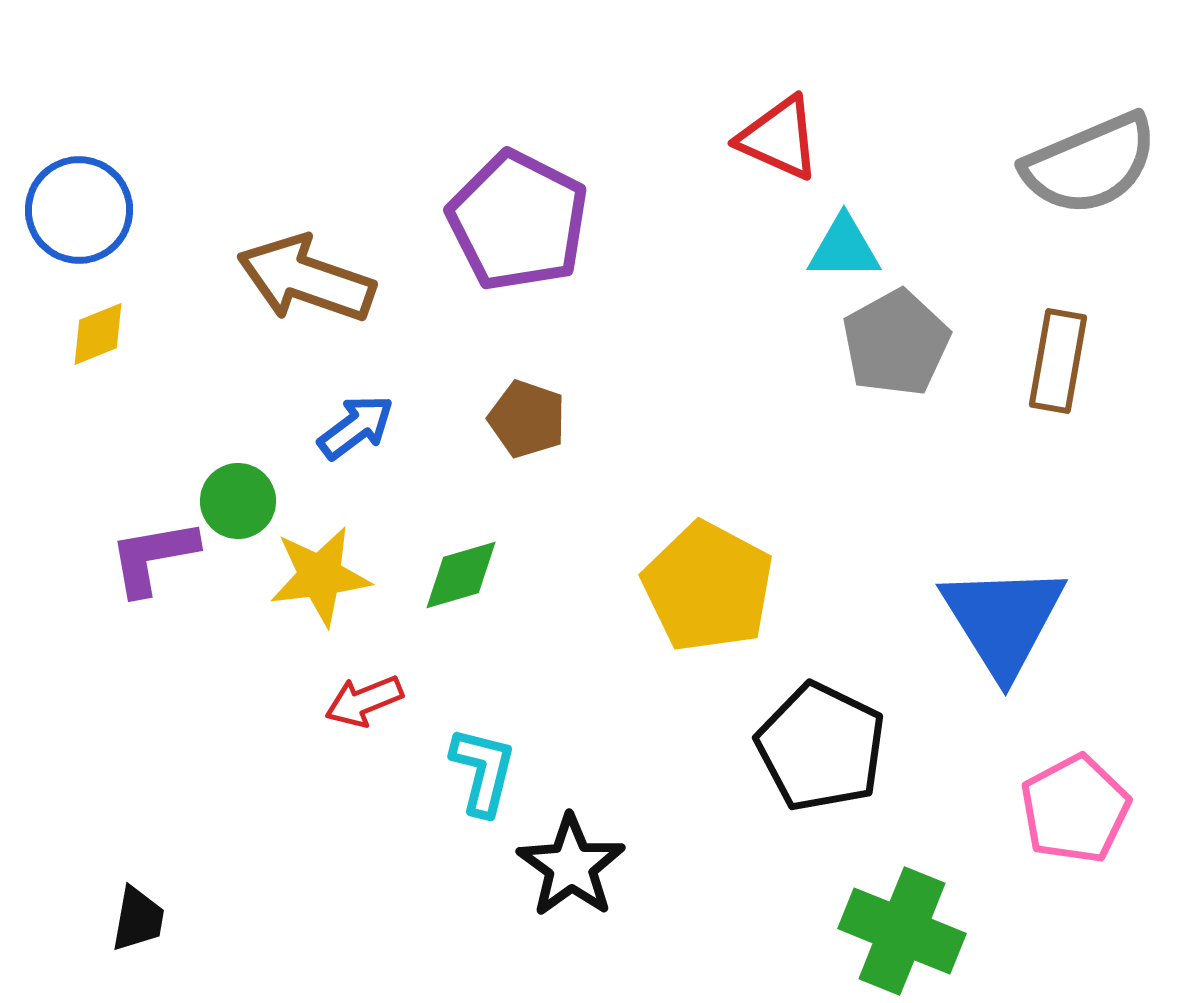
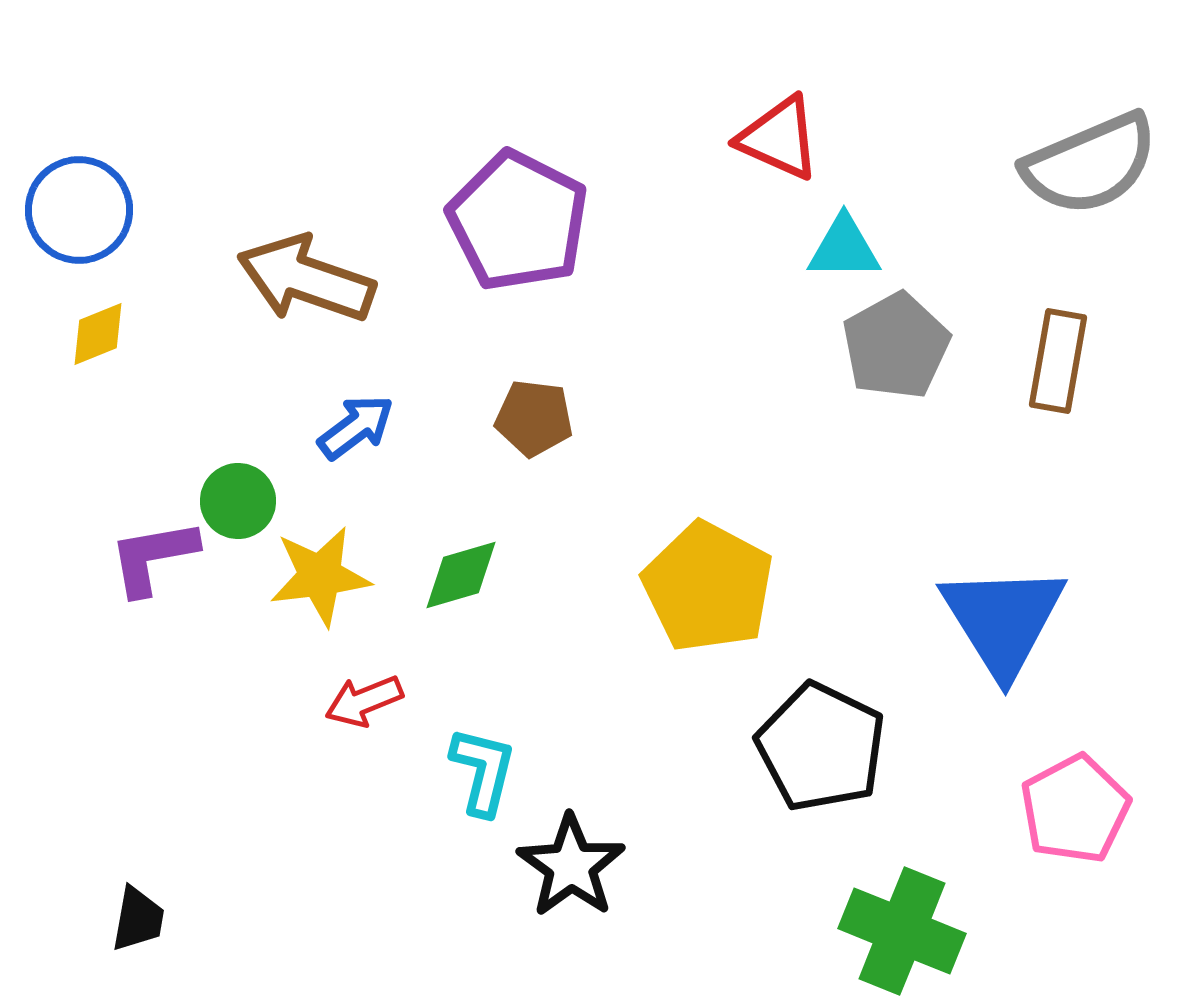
gray pentagon: moved 3 px down
brown pentagon: moved 7 px right, 1 px up; rotated 12 degrees counterclockwise
